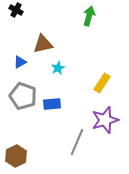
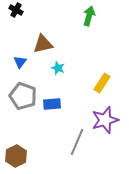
blue triangle: rotated 24 degrees counterclockwise
cyan star: rotated 24 degrees counterclockwise
